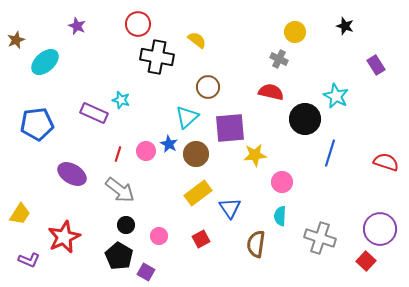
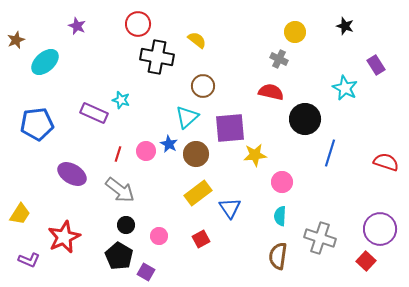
brown circle at (208, 87): moved 5 px left, 1 px up
cyan star at (336, 96): moved 9 px right, 8 px up
brown semicircle at (256, 244): moved 22 px right, 12 px down
